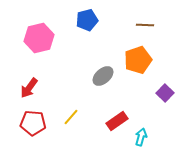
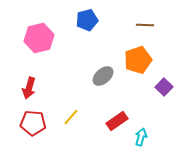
red arrow: rotated 20 degrees counterclockwise
purple square: moved 1 px left, 6 px up
